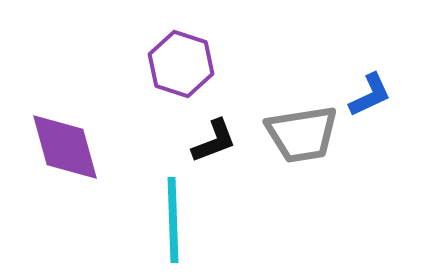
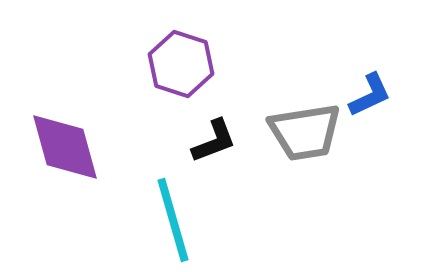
gray trapezoid: moved 3 px right, 2 px up
cyan line: rotated 14 degrees counterclockwise
